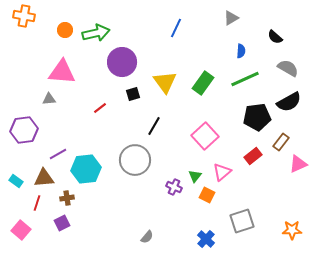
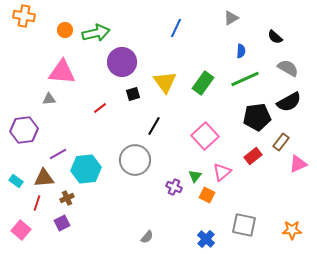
brown cross at (67, 198): rotated 16 degrees counterclockwise
gray square at (242, 221): moved 2 px right, 4 px down; rotated 30 degrees clockwise
